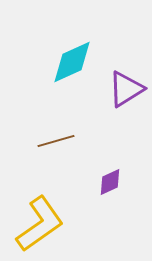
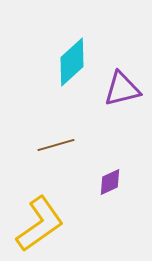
cyan diamond: rotated 18 degrees counterclockwise
purple triangle: moved 4 px left; rotated 18 degrees clockwise
brown line: moved 4 px down
